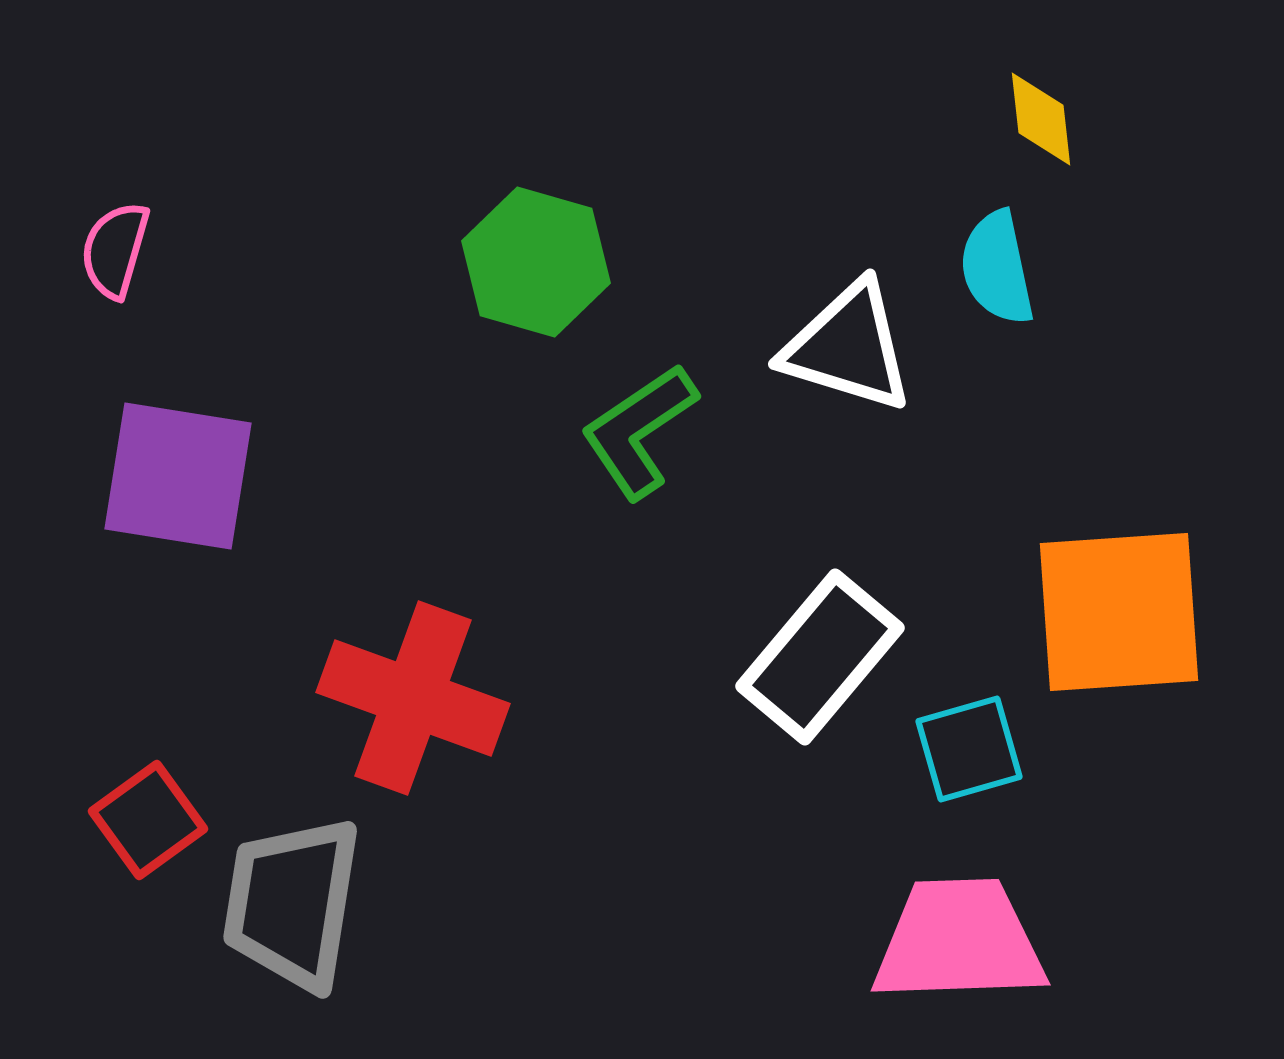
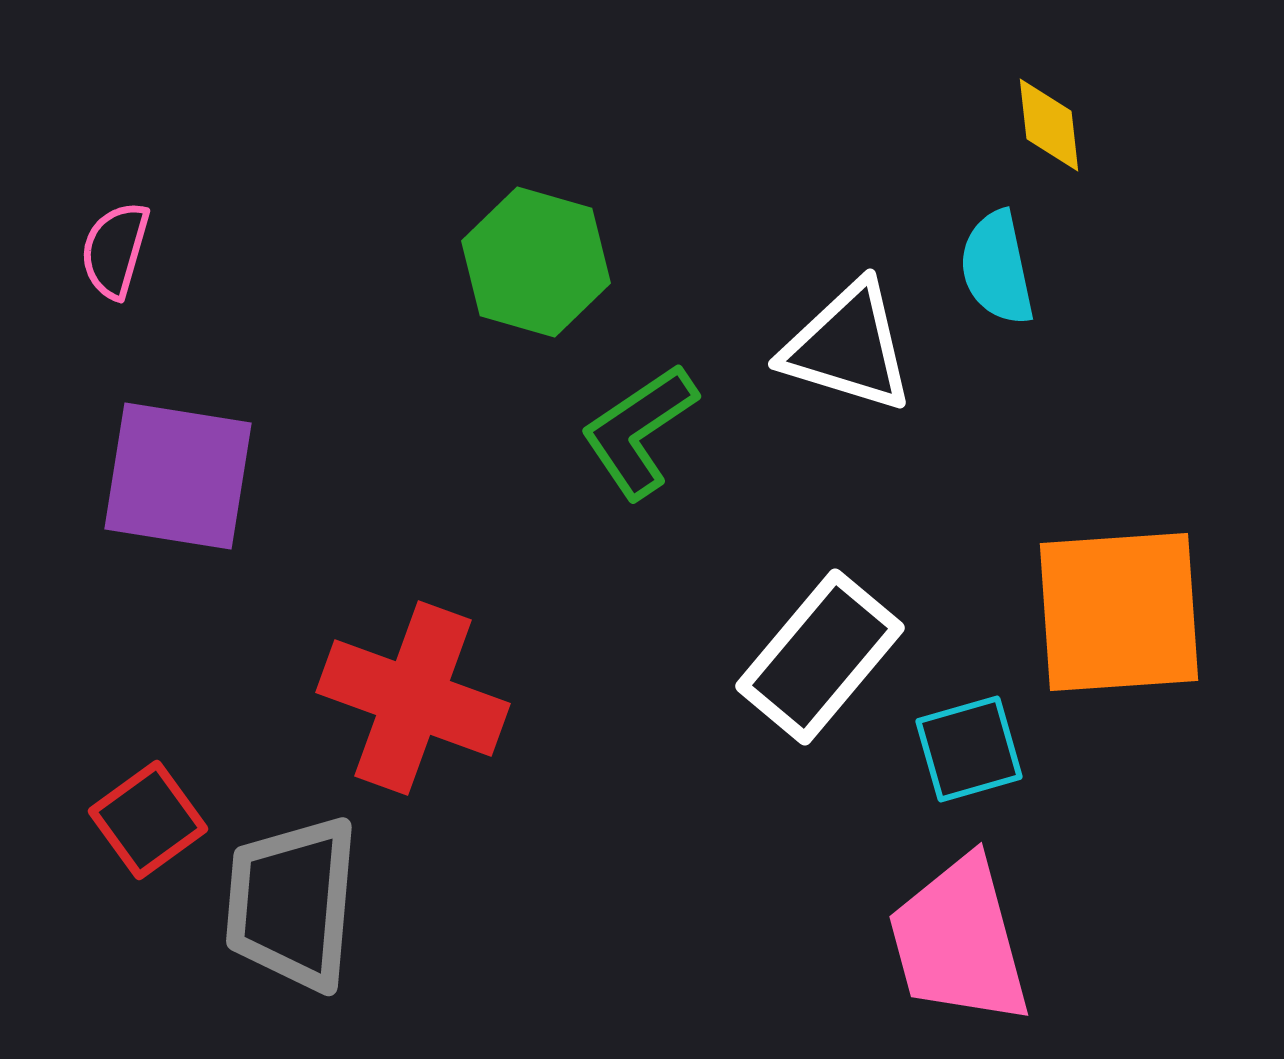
yellow diamond: moved 8 px right, 6 px down
gray trapezoid: rotated 4 degrees counterclockwise
pink trapezoid: rotated 103 degrees counterclockwise
